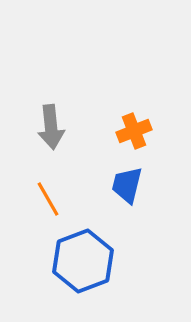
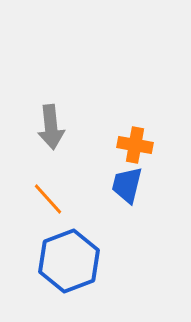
orange cross: moved 1 px right, 14 px down; rotated 32 degrees clockwise
orange line: rotated 12 degrees counterclockwise
blue hexagon: moved 14 px left
